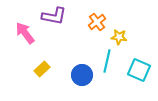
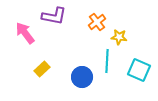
cyan line: rotated 10 degrees counterclockwise
blue circle: moved 2 px down
